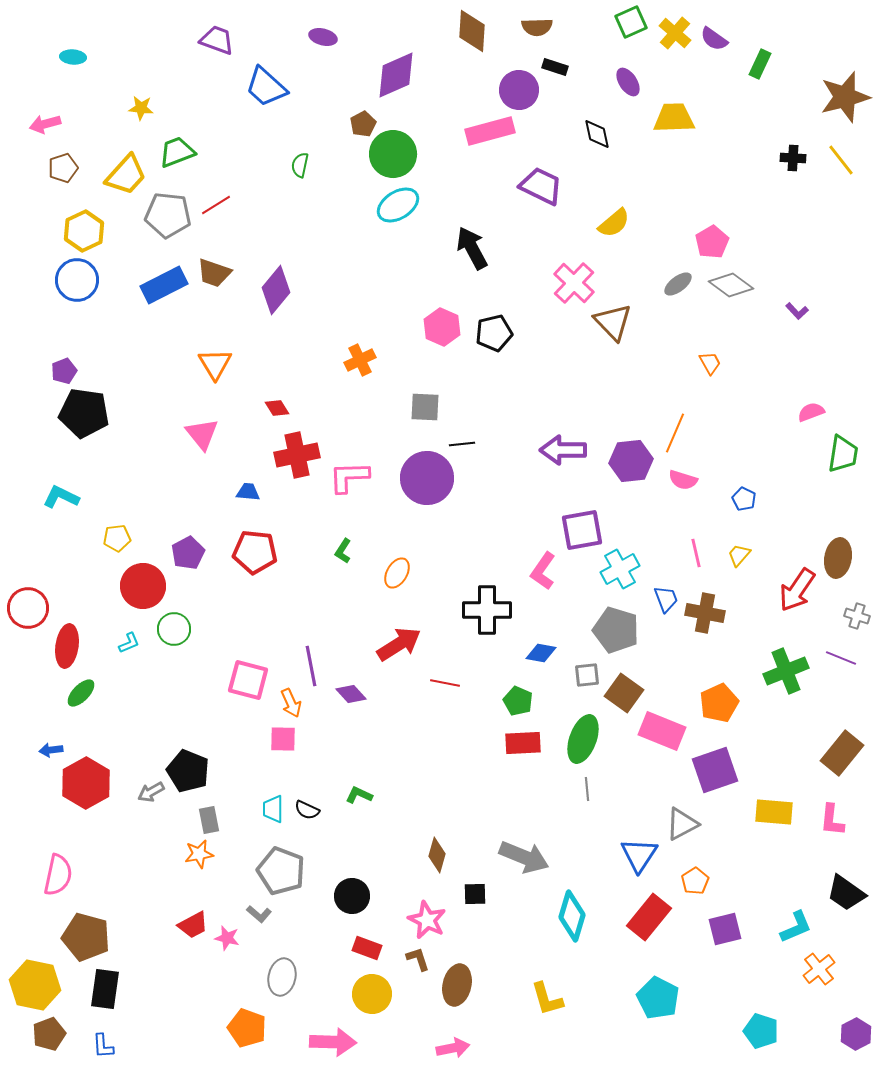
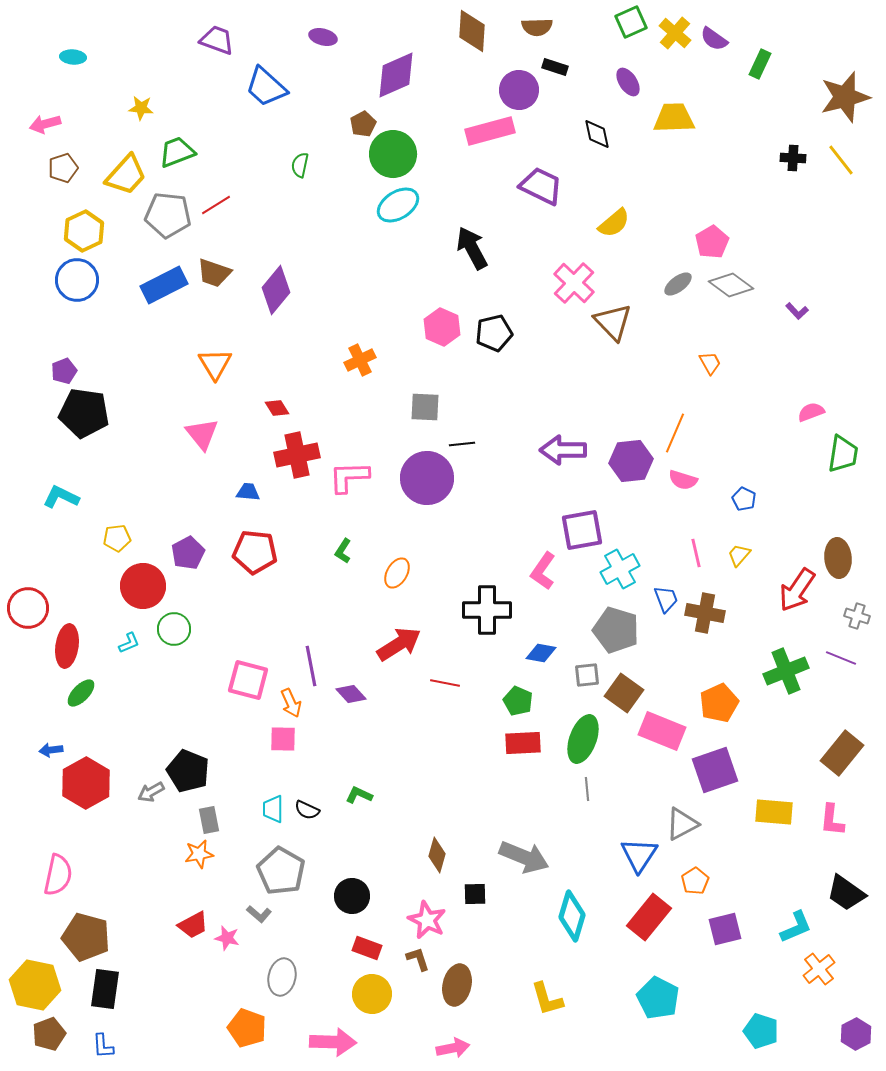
brown ellipse at (838, 558): rotated 15 degrees counterclockwise
gray pentagon at (281, 871): rotated 9 degrees clockwise
